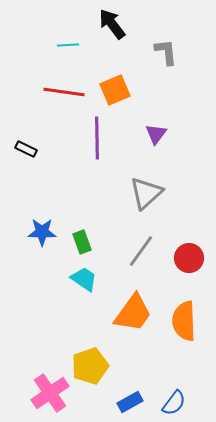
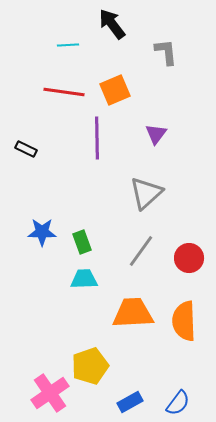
cyan trapezoid: rotated 36 degrees counterclockwise
orange trapezoid: rotated 129 degrees counterclockwise
blue semicircle: moved 4 px right
